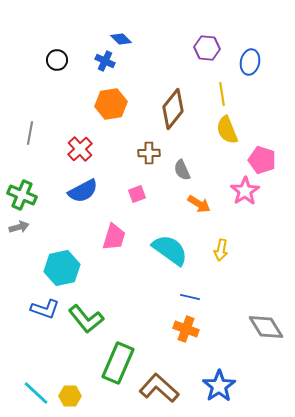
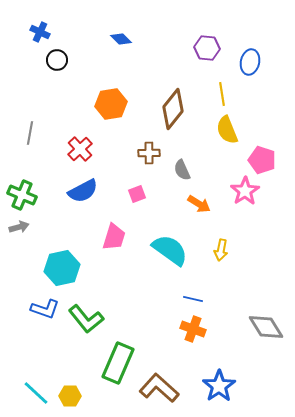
blue cross: moved 65 px left, 29 px up
blue line: moved 3 px right, 2 px down
orange cross: moved 7 px right
